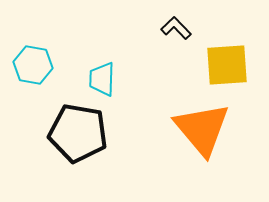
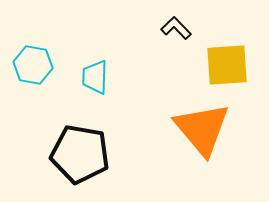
cyan trapezoid: moved 7 px left, 2 px up
black pentagon: moved 2 px right, 21 px down
